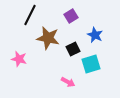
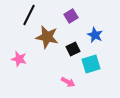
black line: moved 1 px left
brown star: moved 1 px left, 1 px up
